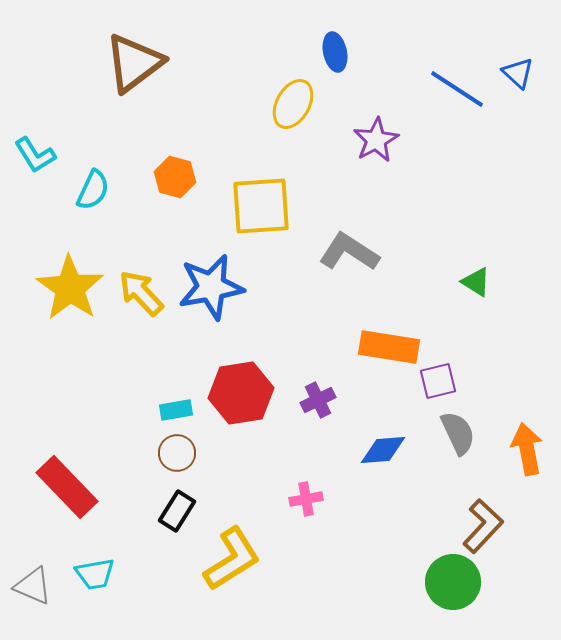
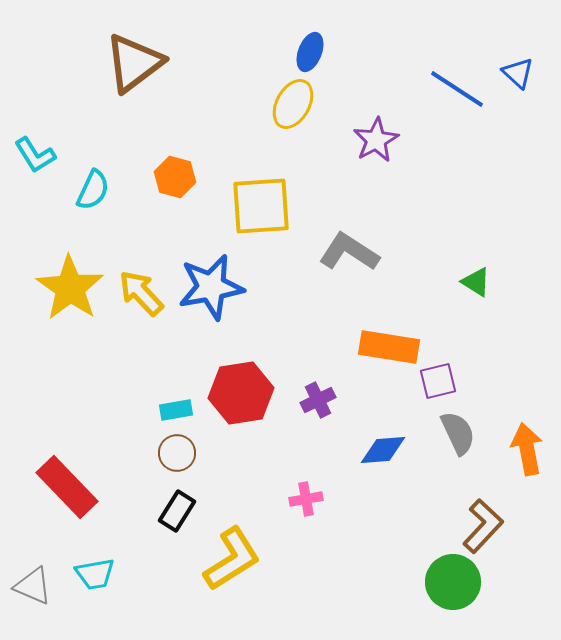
blue ellipse: moved 25 px left; rotated 33 degrees clockwise
